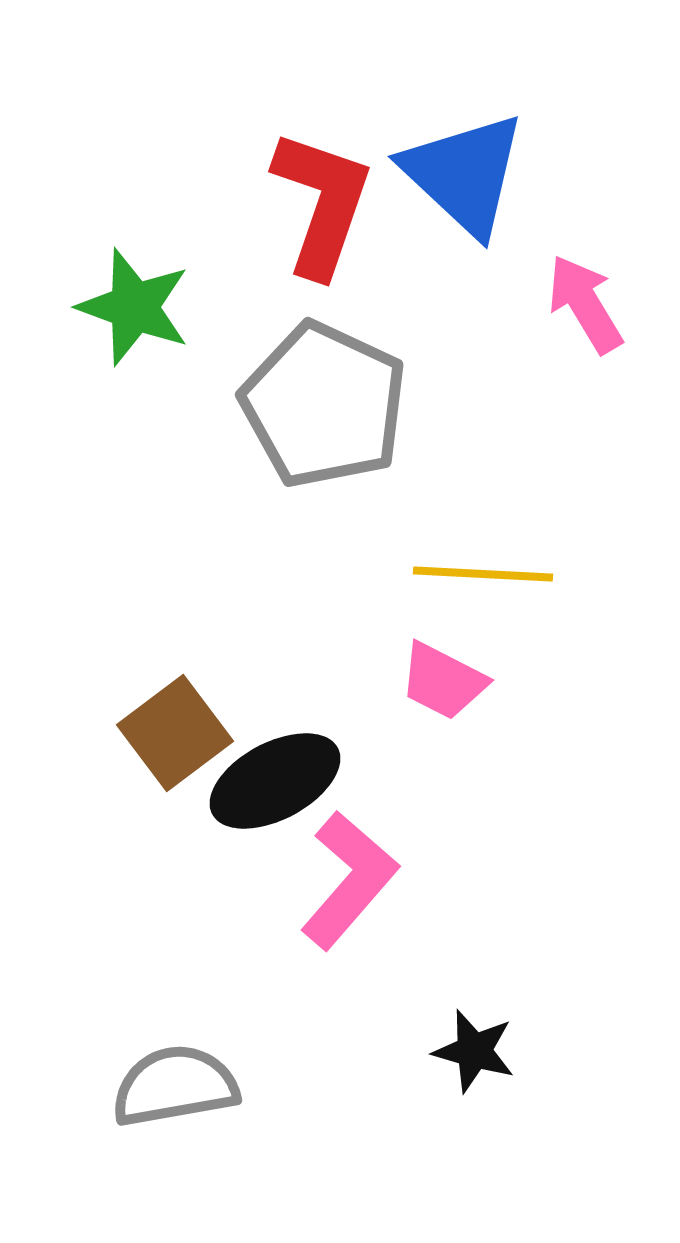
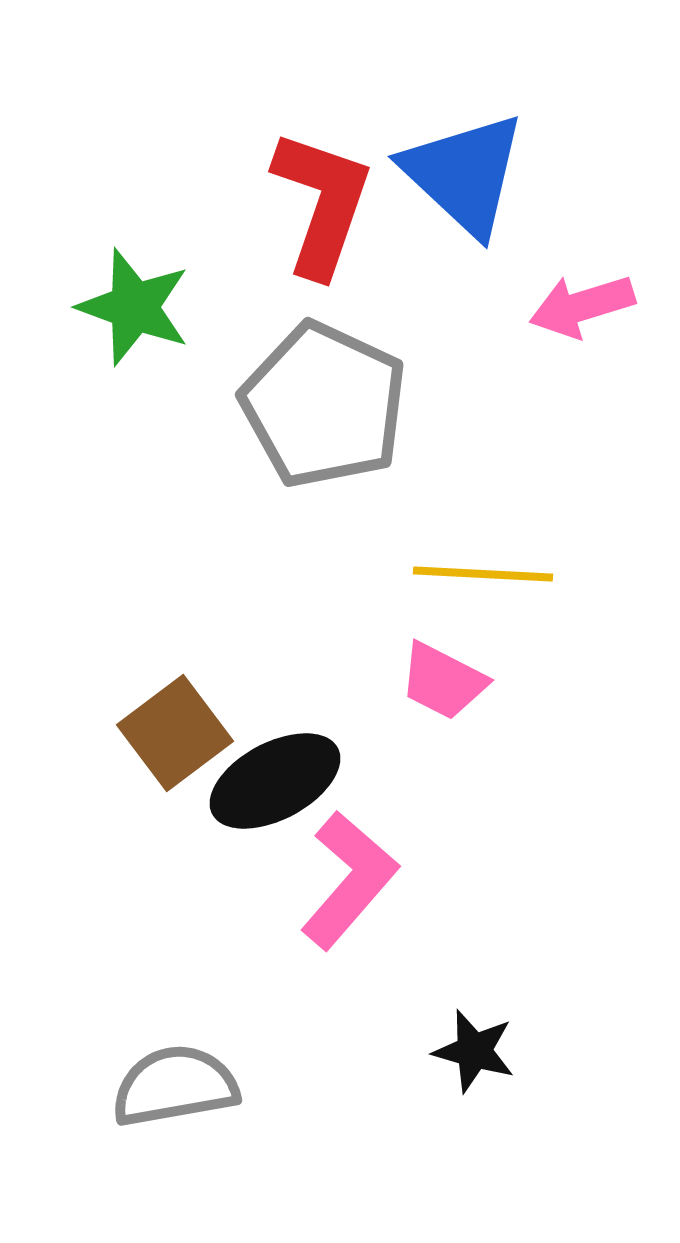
pink arrow: moved 3 px left, 2 px down; rotated 76 degrees counterclockwise
